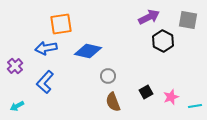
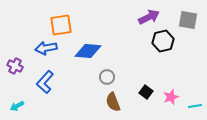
orange square: moved 1 px down
black hexagon: rotated 20 degrees clockwise
blue diamond: rotated 8 degrees counterclockwise
purple cross: rotated 21 degrees counterclockwise
gray circle: moved 1 px left, 1 px down
black square: rotated 24 degrees counterclockwise
